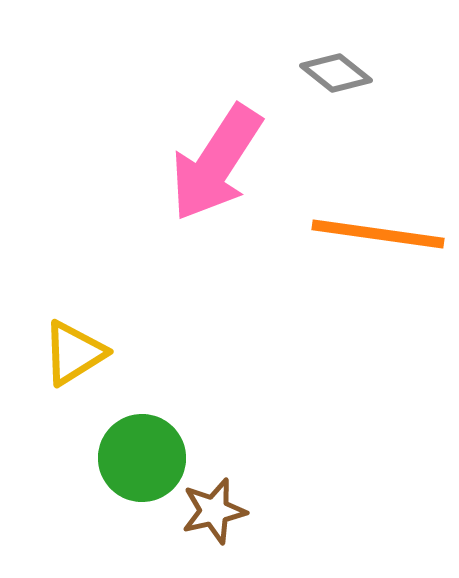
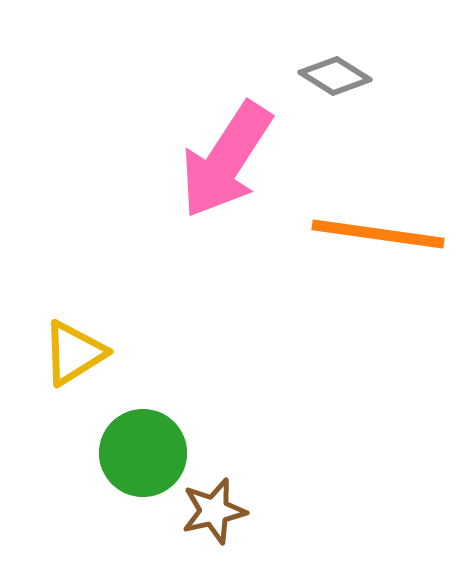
gray diamond: moved 1 px left, 3 px down; rotated 6 degrees counterclockwise
pink arrow: moved 10 px right, 3 px up
green circle: moved 1 px right, 5 px up
